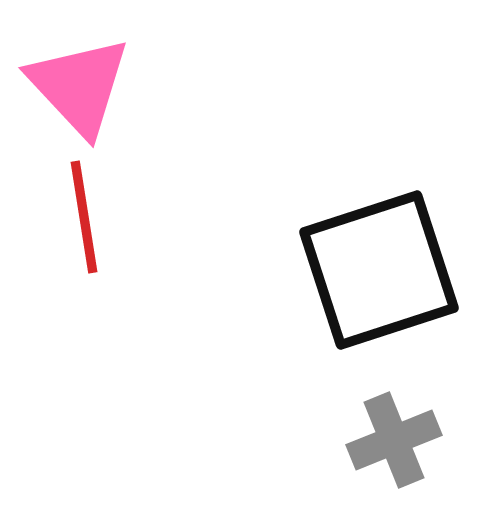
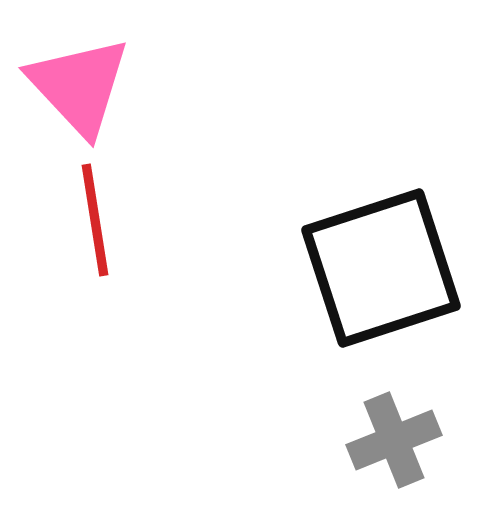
red line: moved 11 px right, 3 px down
black square: moved 2 px right, 2 px up
